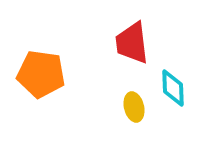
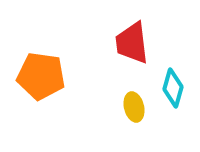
orange pentagon: moved 2 px down
cyan diamond: rotated 18 degrees clockwise
